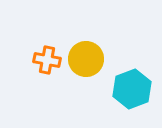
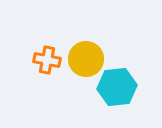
cyan hexagon: moved 15 px left, 2 px up; rotated 15 degrees clockwise
